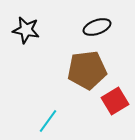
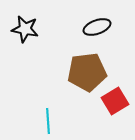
black star: moved 1 px left, 1 px up
brown pentagon: moved 2 px down
cyan line: rotated 40 degrees counterclockwise
